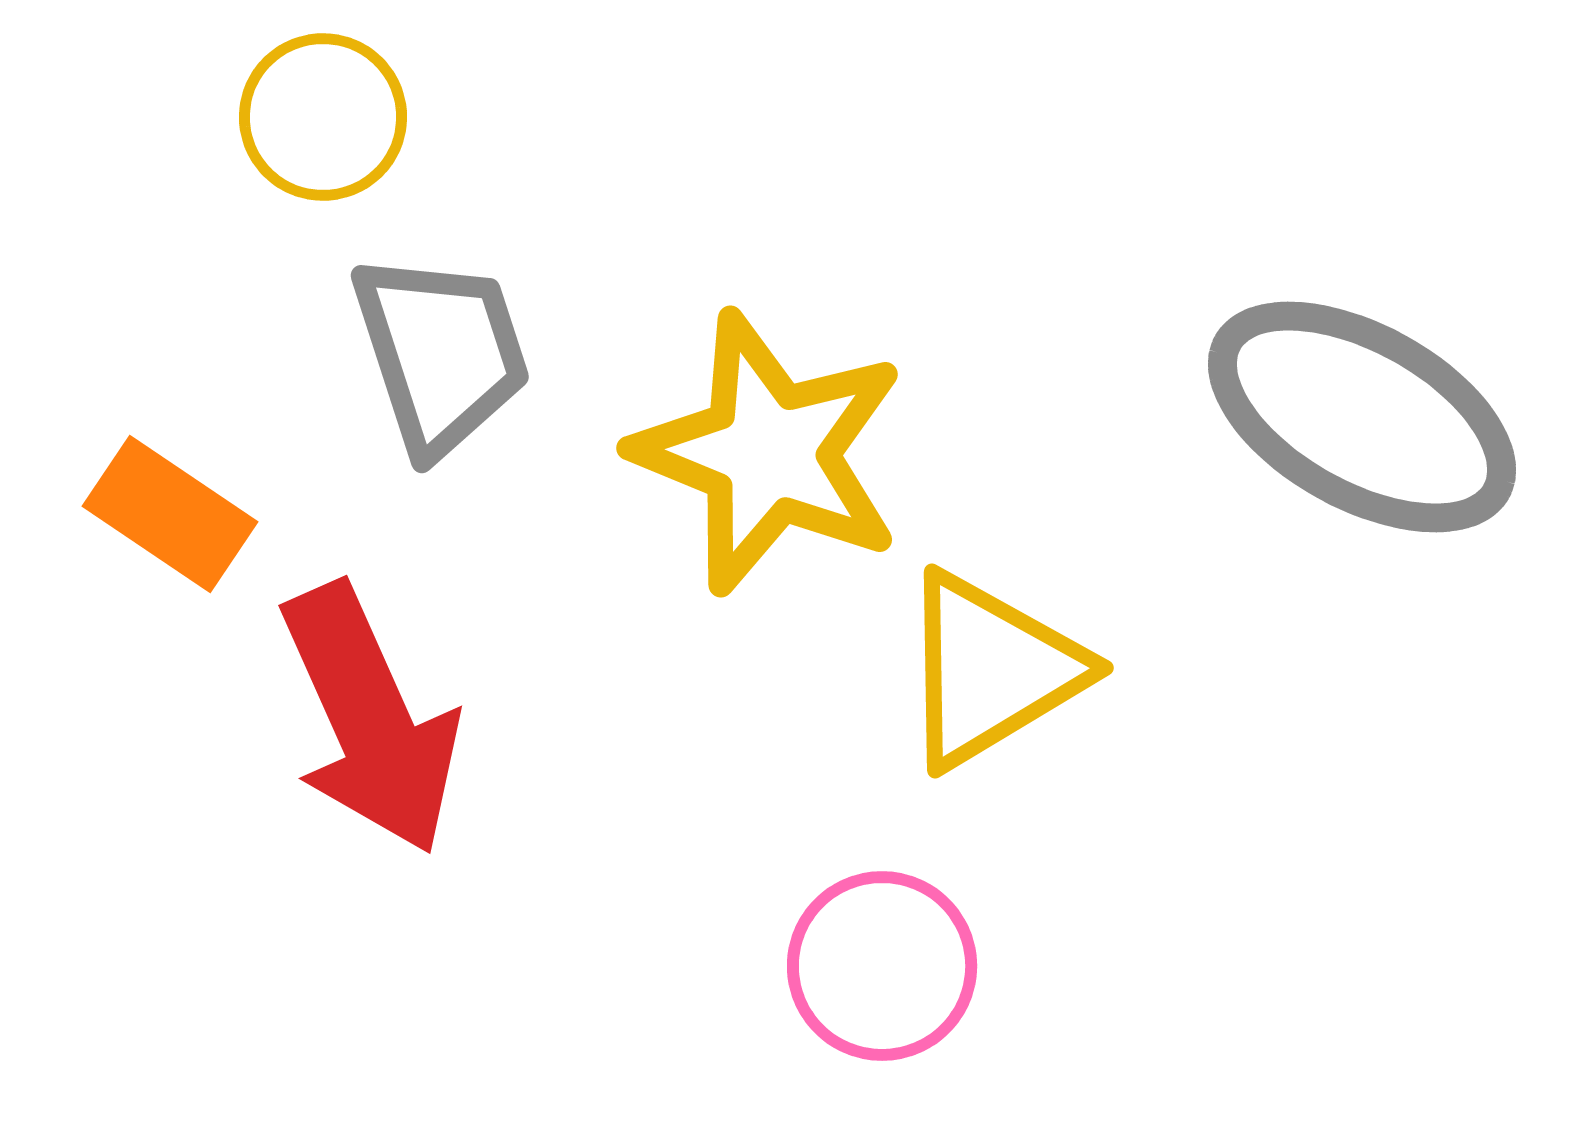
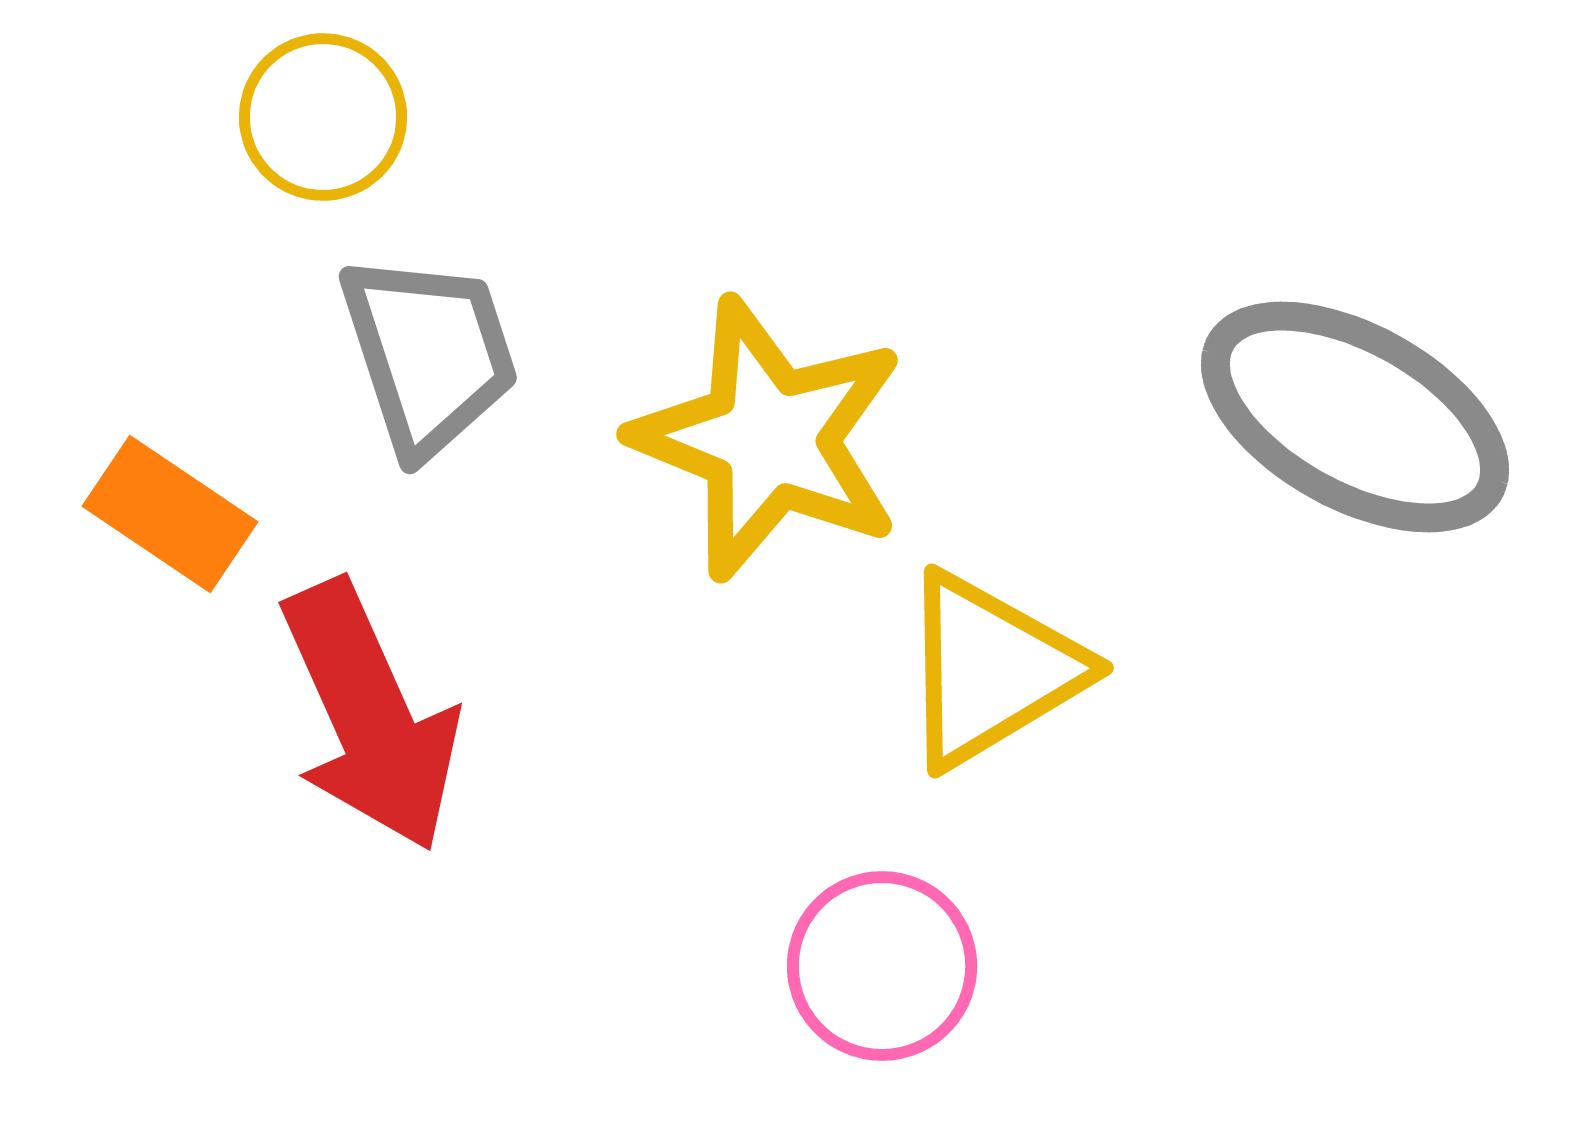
gray trapezoid: moved 12 px left, 1 px down
gray ellipse: moved 7 px left
yellow star: moved 14 px up
red arrow: moved 3 px up
